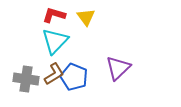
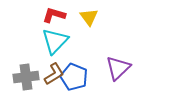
yellow triangle: moved 3 px right
gray cross: moved 2 px up; rotated 15 degrees counterclockwise
